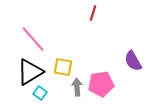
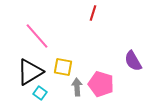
pink line: moved 4 px right, 3 px up
pink pentagon: rotated 25 degrees clockwise
